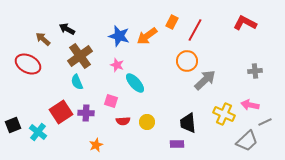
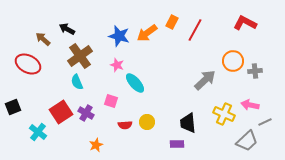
orange arrow: moved 3 px up
orange circle: moved 46 px right
purple cross: rotated 28 degrees clockwise
red semicircle: moved 2 px right, 4 px down
black square: moved 18 px up
